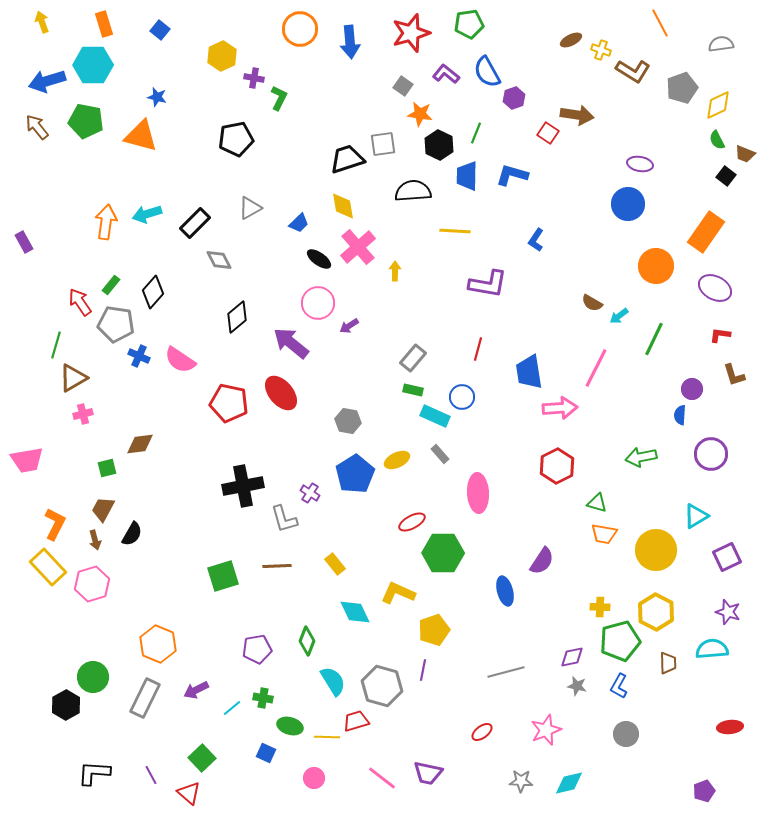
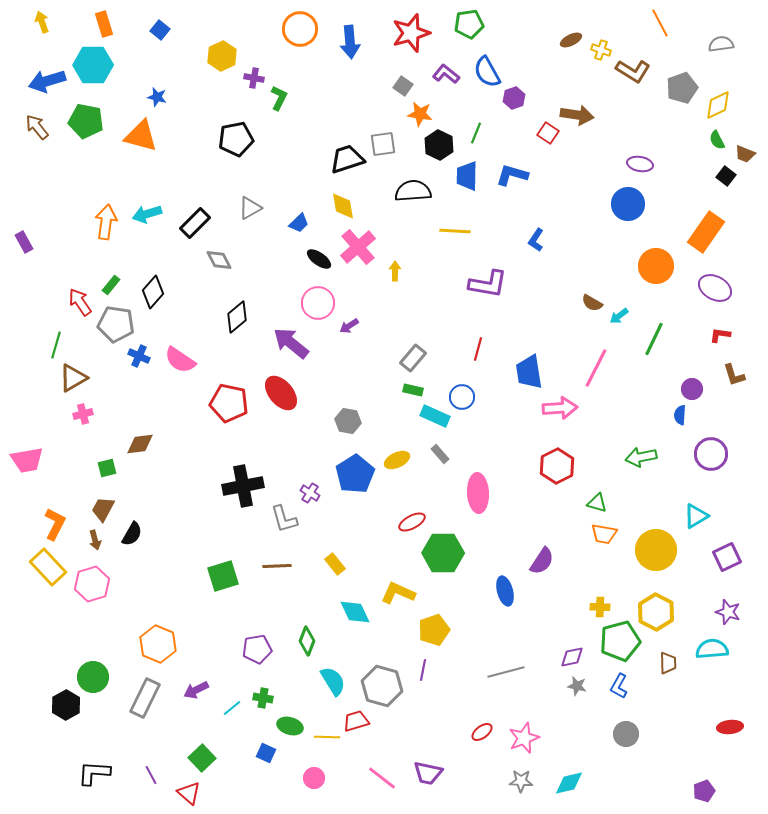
pink star at (546, 730): moved 22 px left, 8 px down
